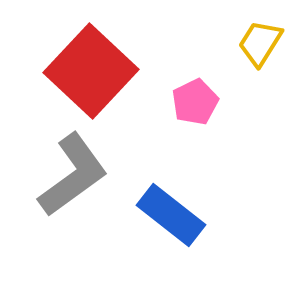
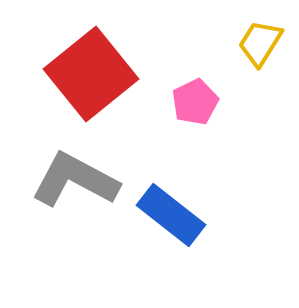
red square: moved 3 px down; rotated 8 degrees clockwise
gray L-shape: moved 2 px right, 5 px down; rotated 116 degrees counterclockwise
